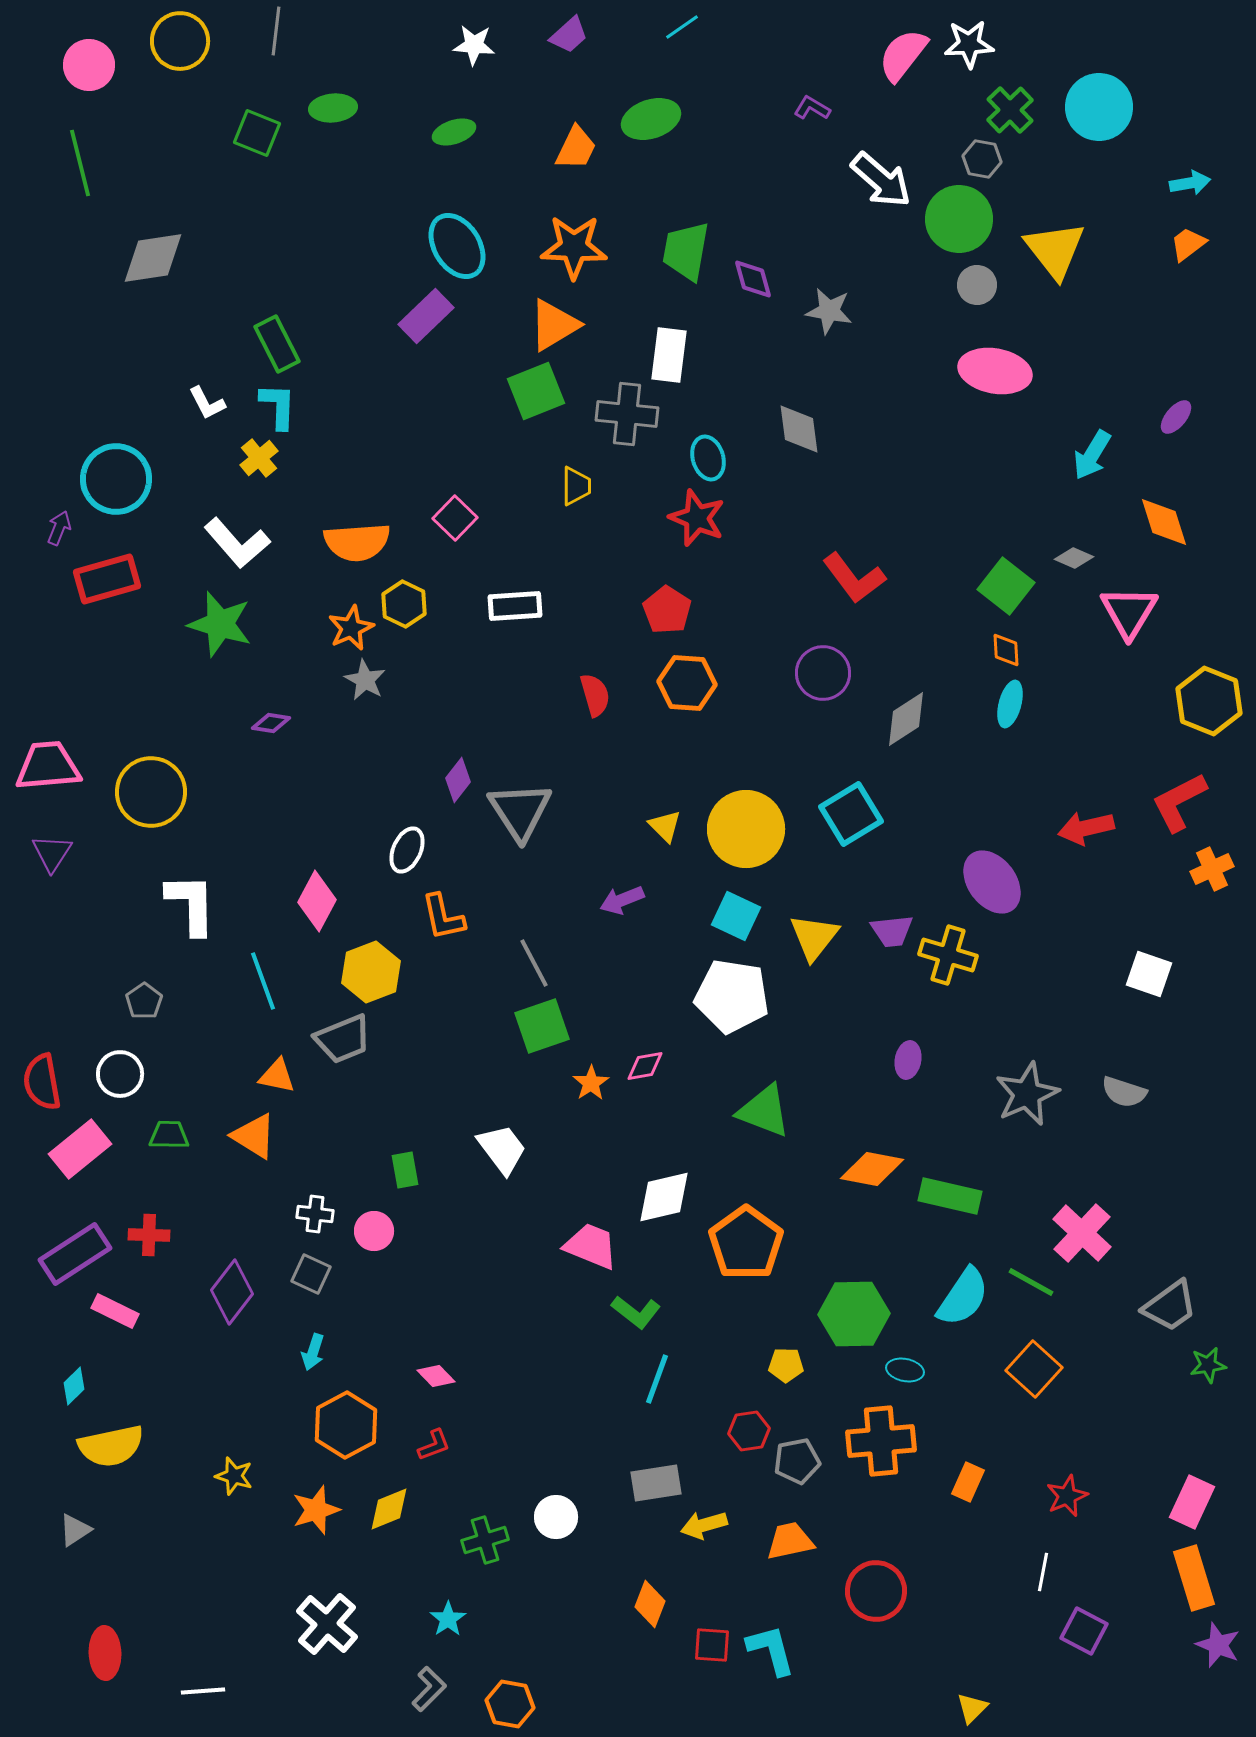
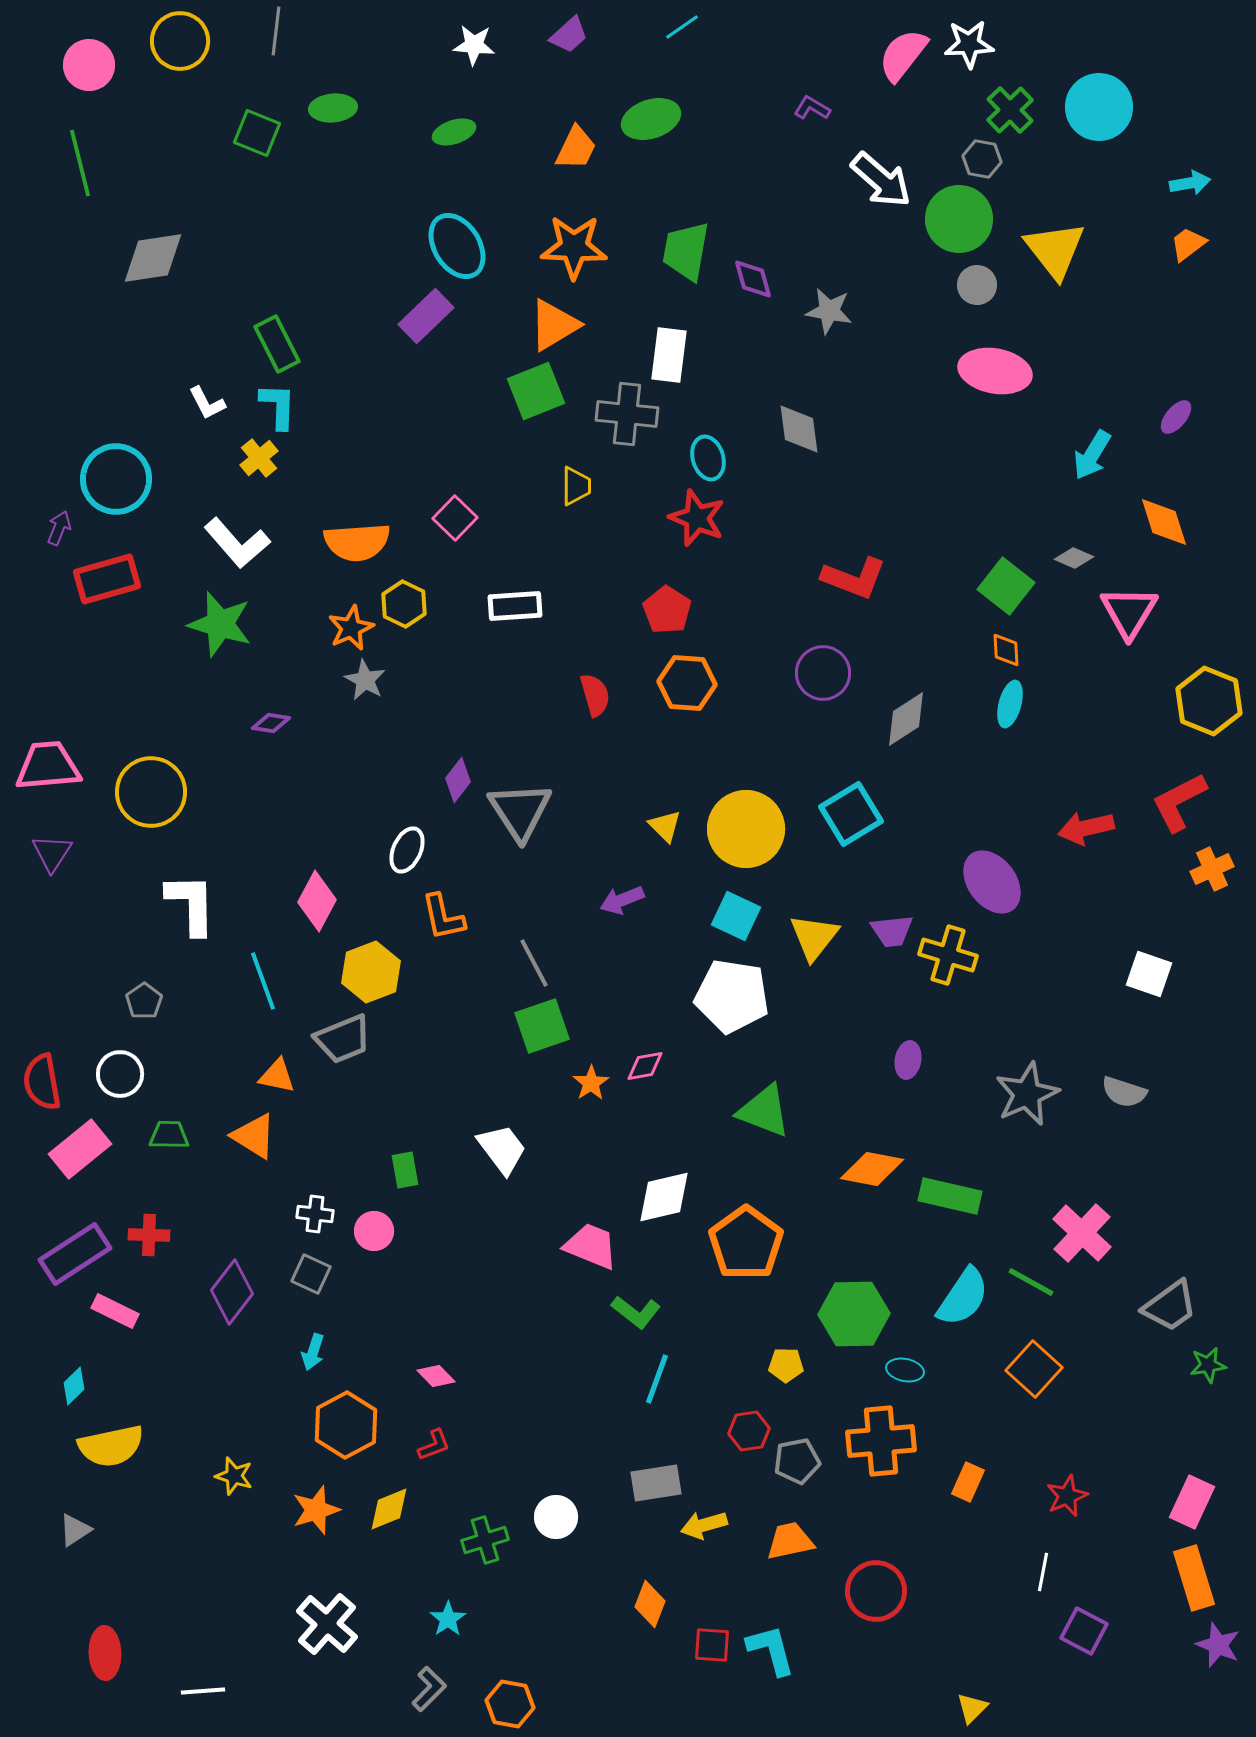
red L-shape at (854, 578): rotated 32 degrees counterclockwise
